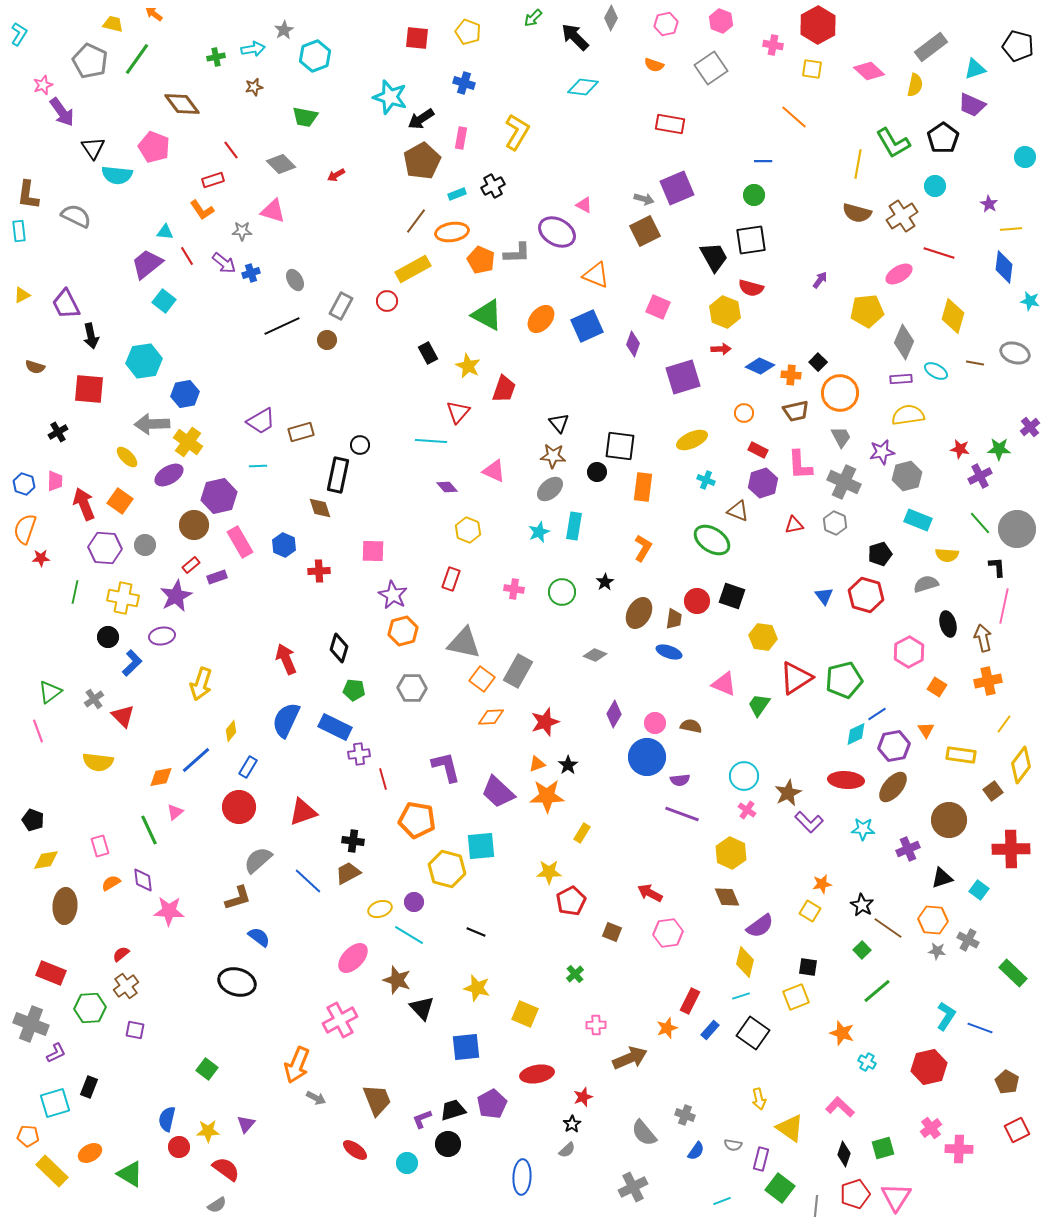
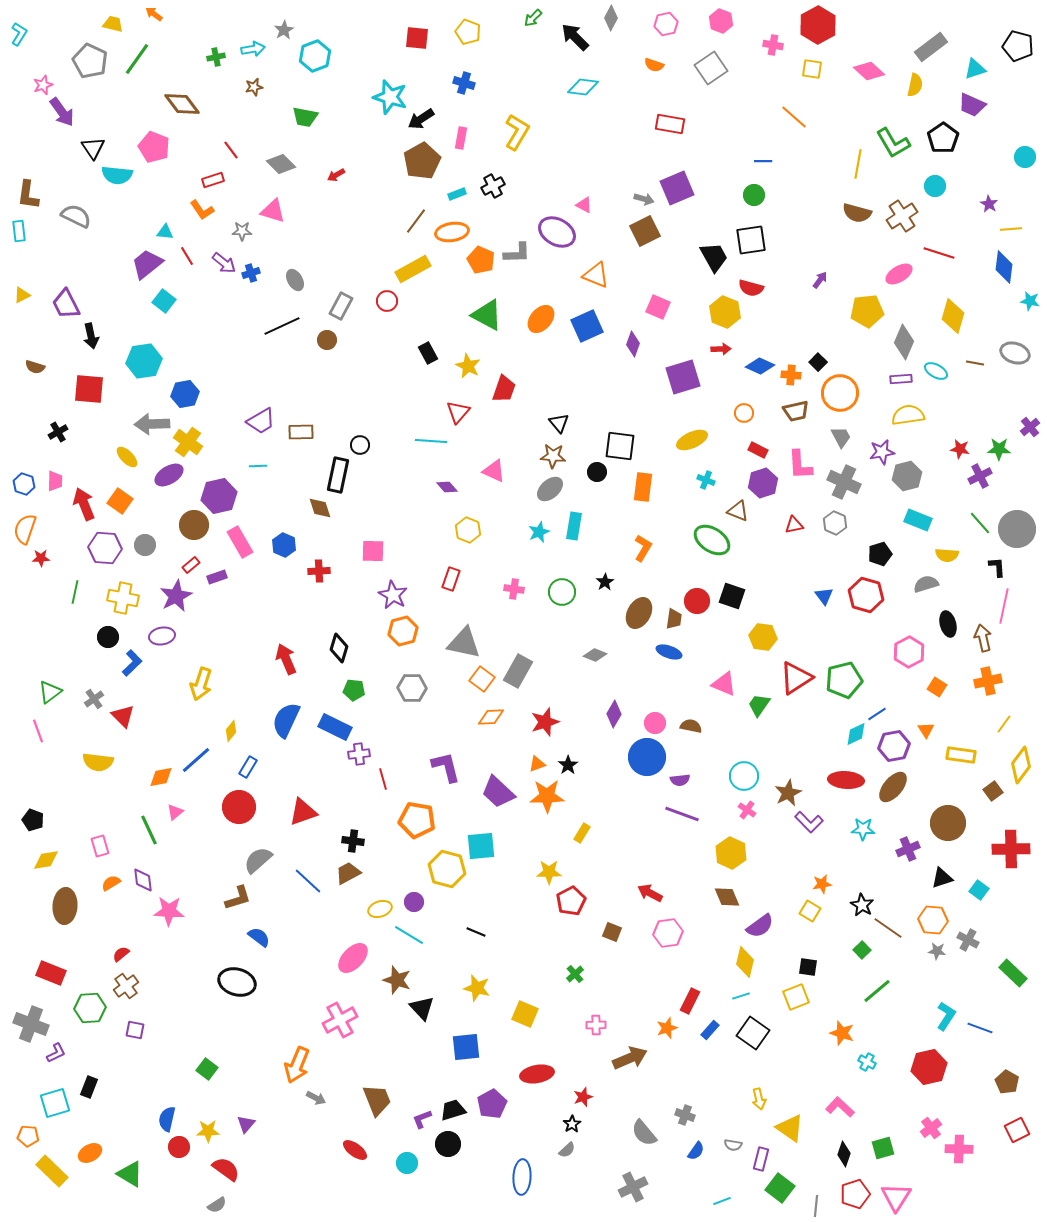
brown rectangle at (301, 432): rotated 15 degrees clockwise
brown circle at (949, 820): moved 1 px left, 3 px down
